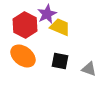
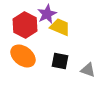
gray triangle: moved 1 px left, 1 px down
